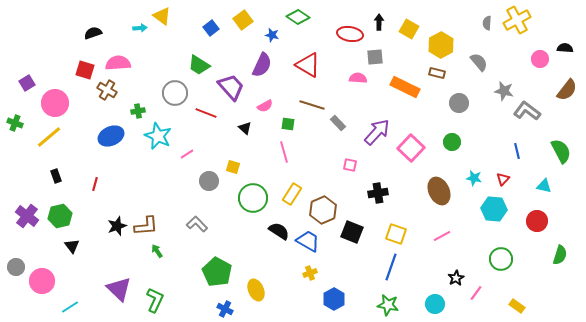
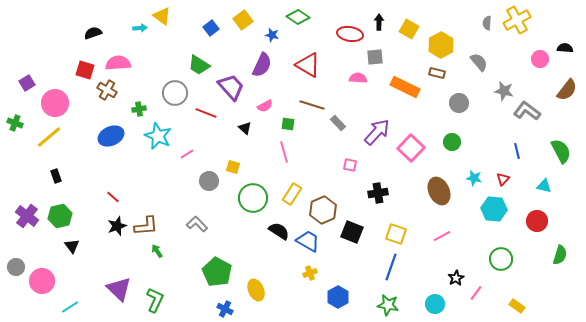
green cross at (138, 111): moved 1 px right, 2 px up
red line at (95, 184): moved 18 px right, 13 px down; rotated 64 degrees counterclockwise
blue hexagon at (334, 299): moved 4 px right, 2 px up
